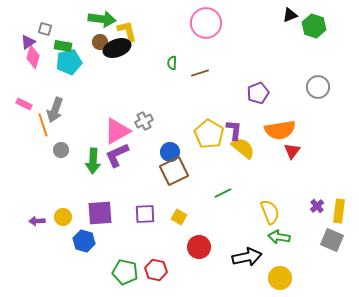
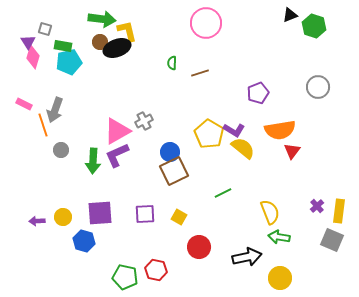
purple triangle at (28, 42): rotated 28 degrees counterclockwise
purple L-shape at (234, 130): rotated 115 degrees clockwise
green pentagon at (125, 272): moved 5 px down
